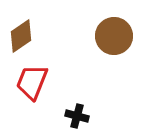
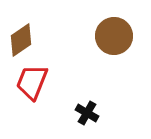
brown diamond: moved 4 px down
black cross: moved 10 px right, 3 px up; rotated 15 degrees clockwise
